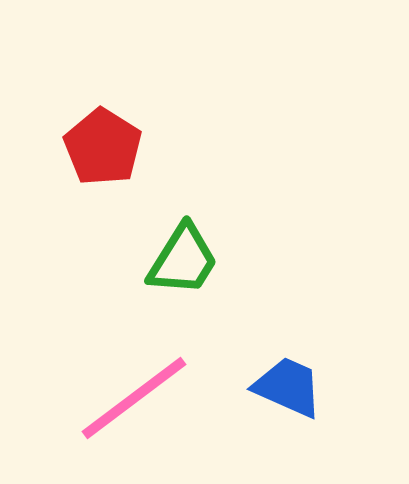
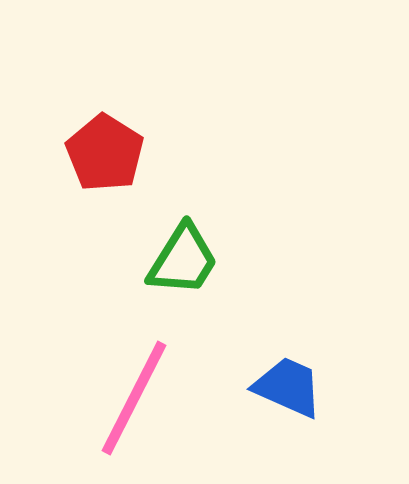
red pentagon: moved 2 px right, 6 px down
pink line: rotated 26 degrees counterclockwise
